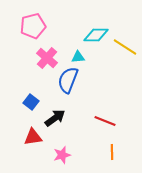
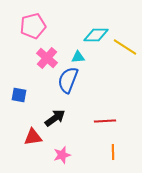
blue square: moved 12 px left, 7 px up; rotated 28 degrees counterclockwise
red line: rotated 25 degrees counterclockwise
orange line: moved 1 px right
